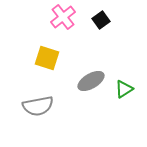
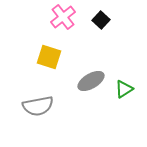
black square: rotated 12 degrees counterclockwise
yellow square: moved 2 px right, 1 px up
